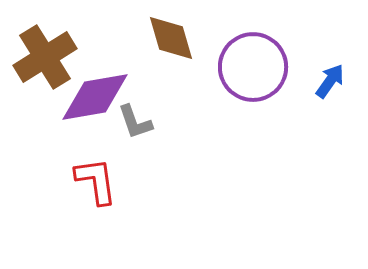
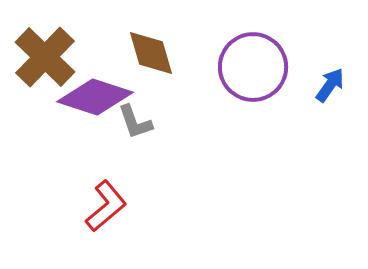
brown diamond: moved 20 px left, 15 px down
brown cross: rotated 14 degrees counterclockwise
blue arrow: moved 4 px down
purple diamond: rotated 28 degrees clockwise
red L-shape: moved 10 px right, 25 px down; rotated 58 degrees clockwise
